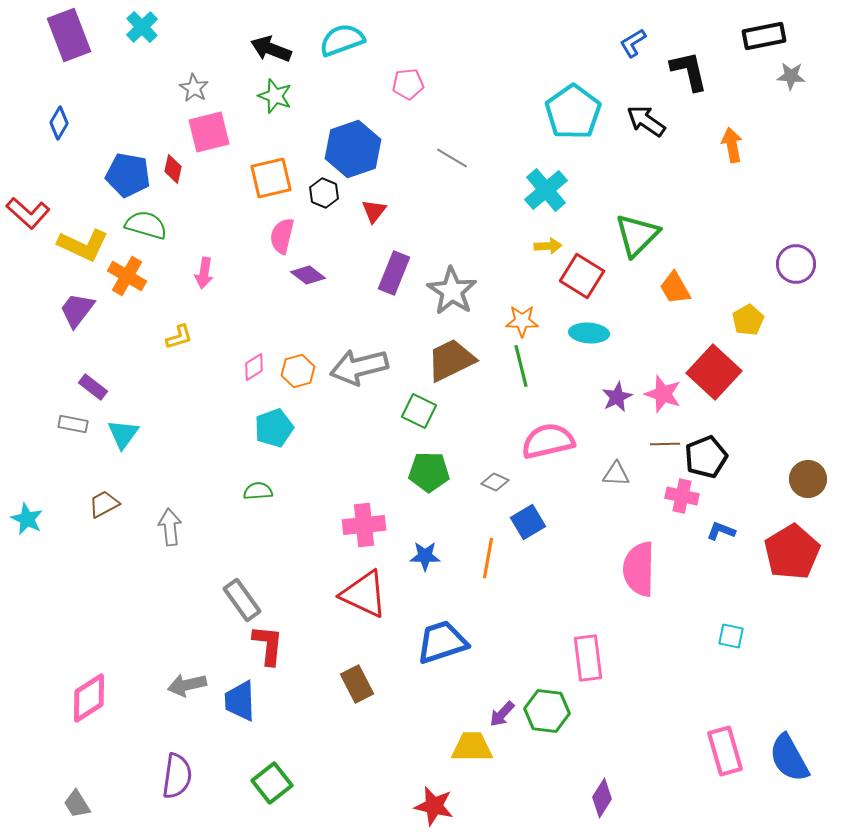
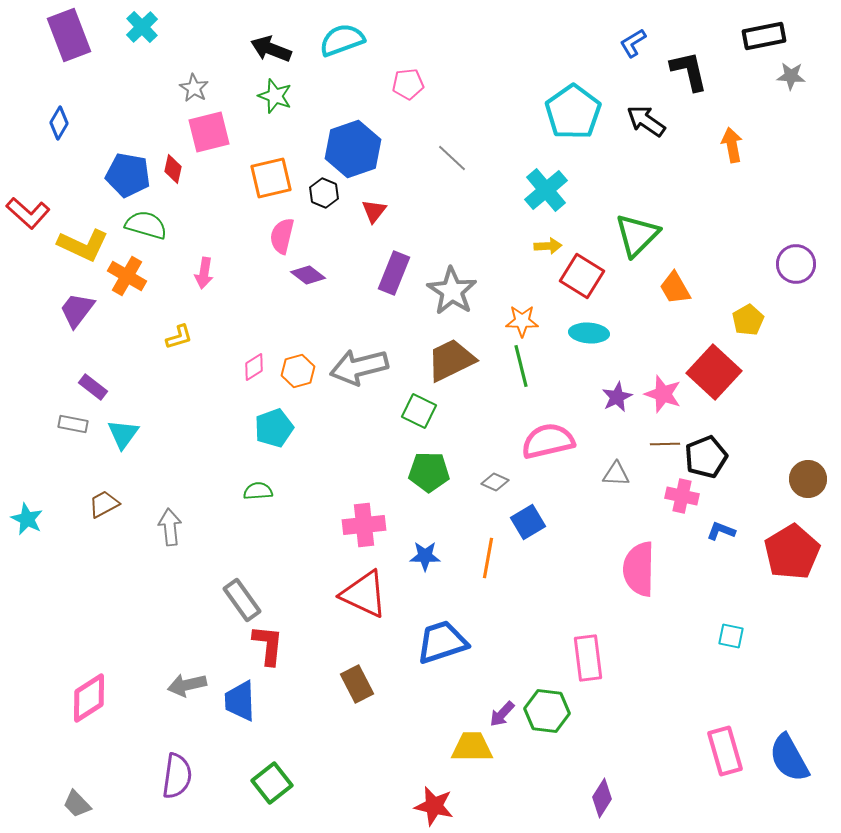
gray line at (452, 158): rotated 12 degrees clockwise
gray trapezoid at (77, 804): rotated 12 degrees counterclockwise
